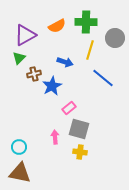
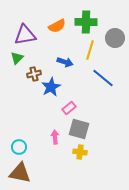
purple triangle: rotated 20 degrees clockwise
green triangle: moved 2 px left
blue star: moved 1 px left, 1 px down
